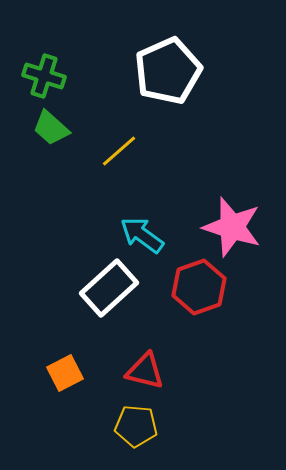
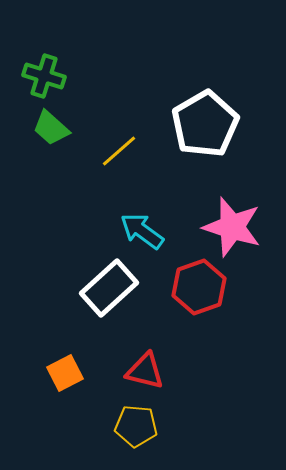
white pentagon: moved 37 px right, 53 px down; rotated 6 degrees counterclockwise
cyan arrow: moved 4 px up
